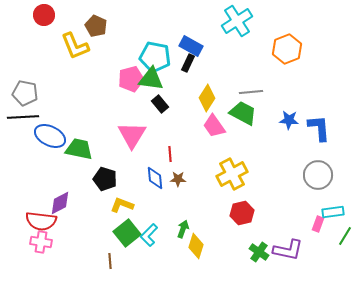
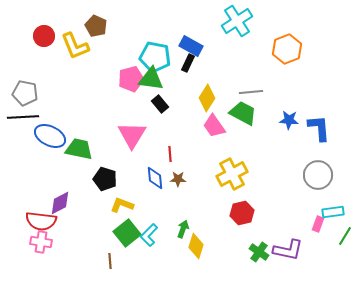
red circle at (44, 15): moved 21 px down
